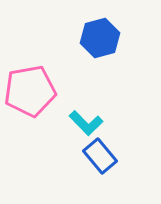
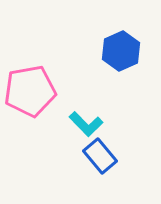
blue hexagon: moved 21 px right, 13 px down; rotated 9 degrees counterclockwise
cyan L-shape: moved 1 px down
